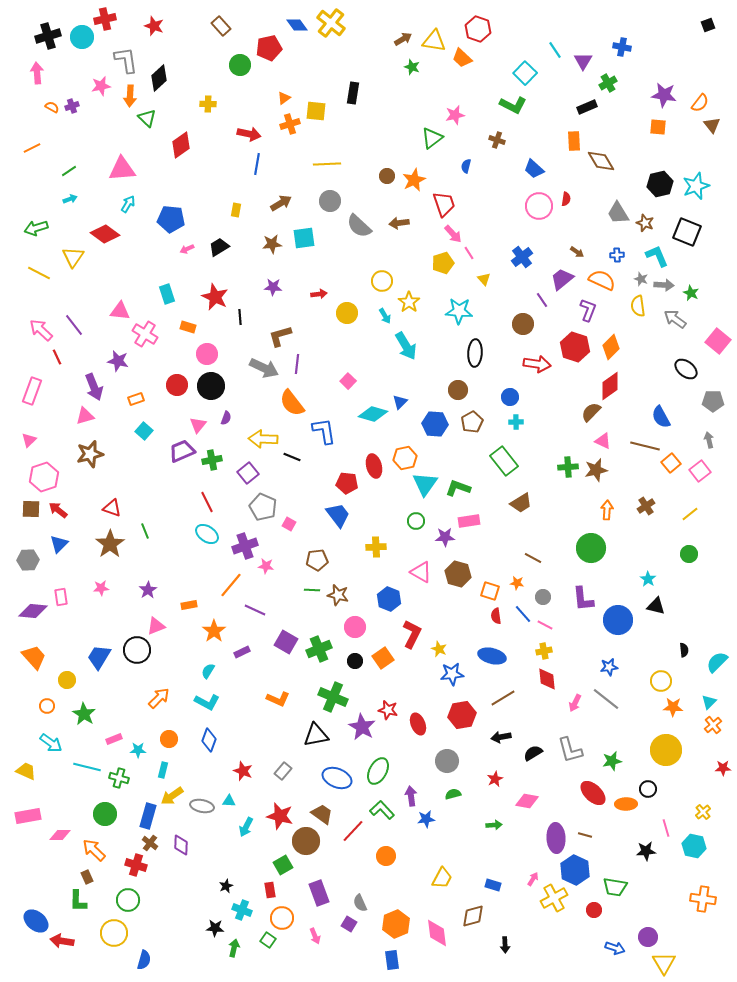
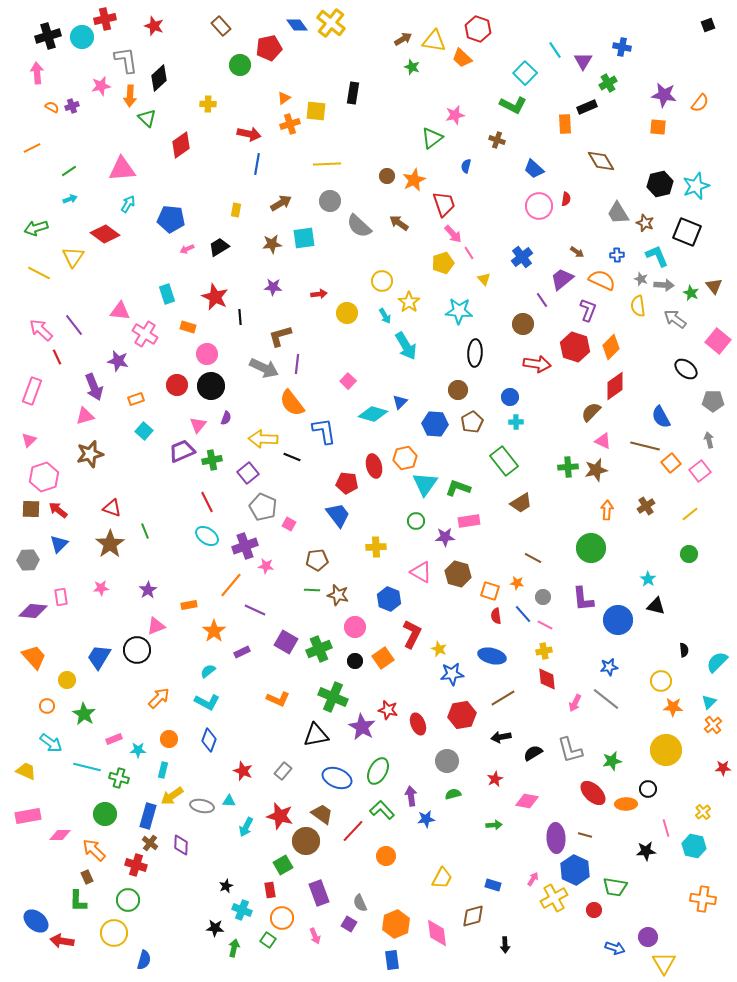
brown triangle at (712, 125): moved 2 px right, 161 px down
orange rectangle at (574, 141): moved 9 px left, 17 px up
brown arrow at (399, 223): rotated 42 degrees clockwise
red diamond at (610, 386): moved 5 px right
cyan ellipse at (207, 534): moved 2 px down
cyan semicircle at (208, 671): rotated 21 degrees clockwise
